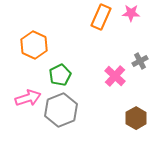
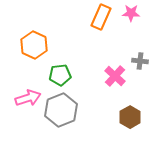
gray cross: rotated 35 degrees clockwise
green pentagon: rotated 20 degrees clockwise
brown hexagon: moved 6 px left, 1 px up
